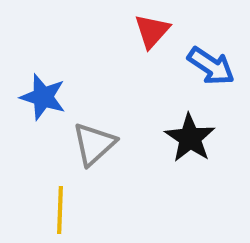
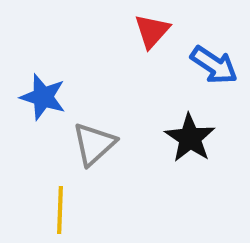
blue arrow: moved 3 px right, 1 px up
